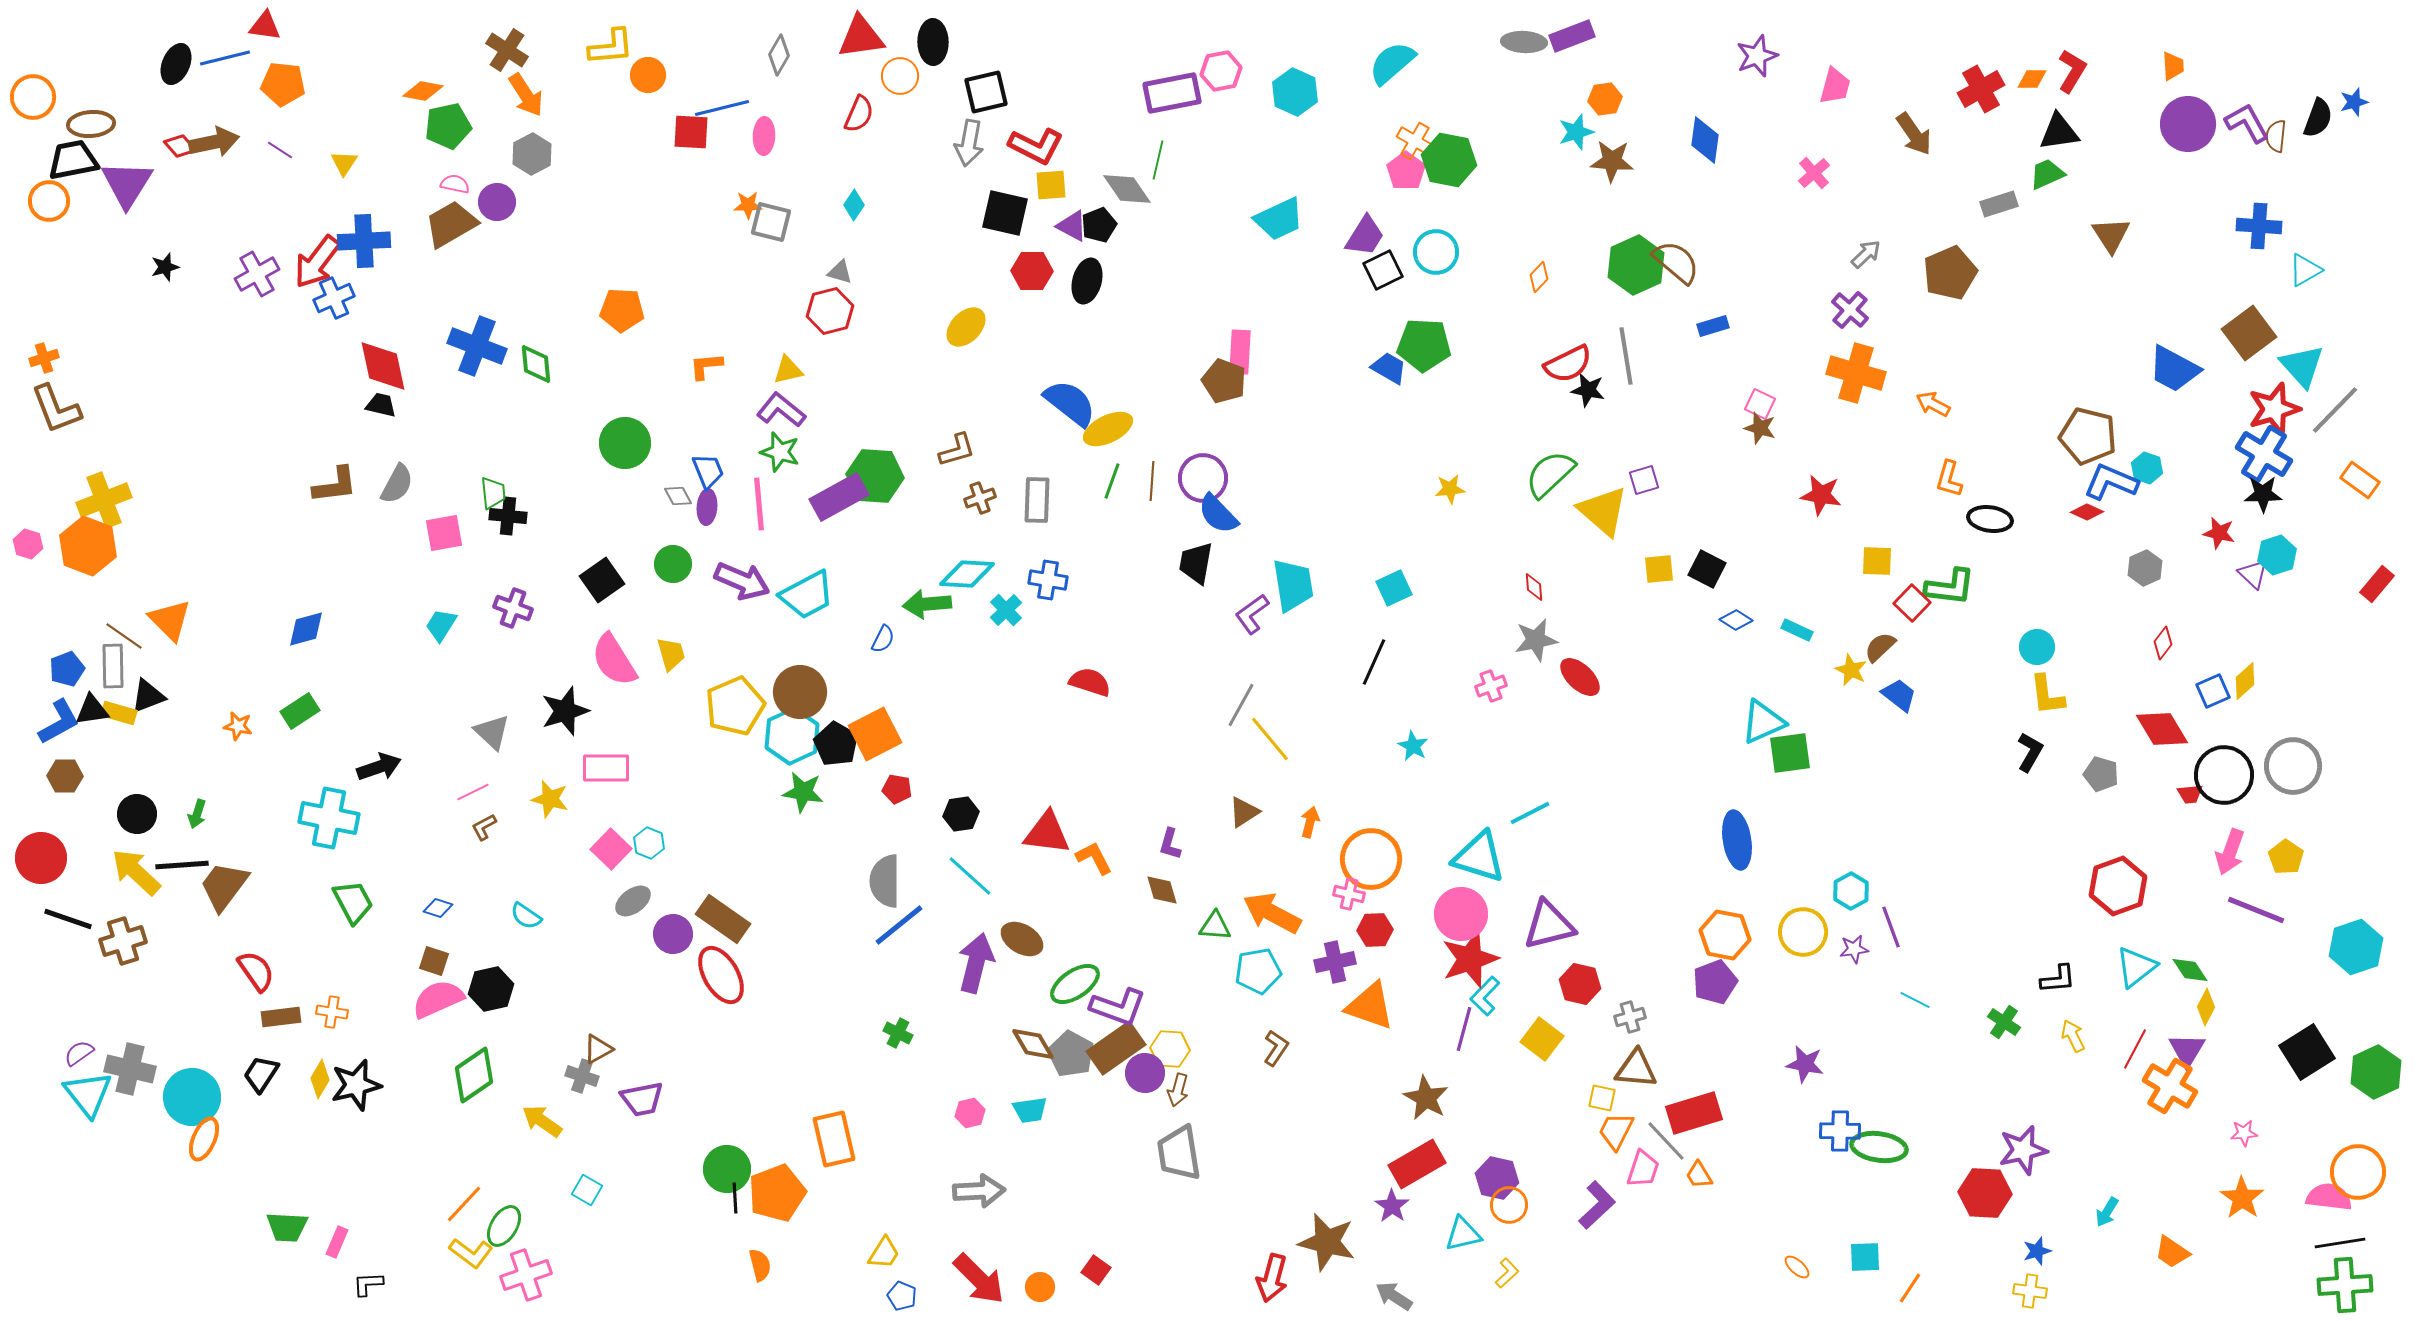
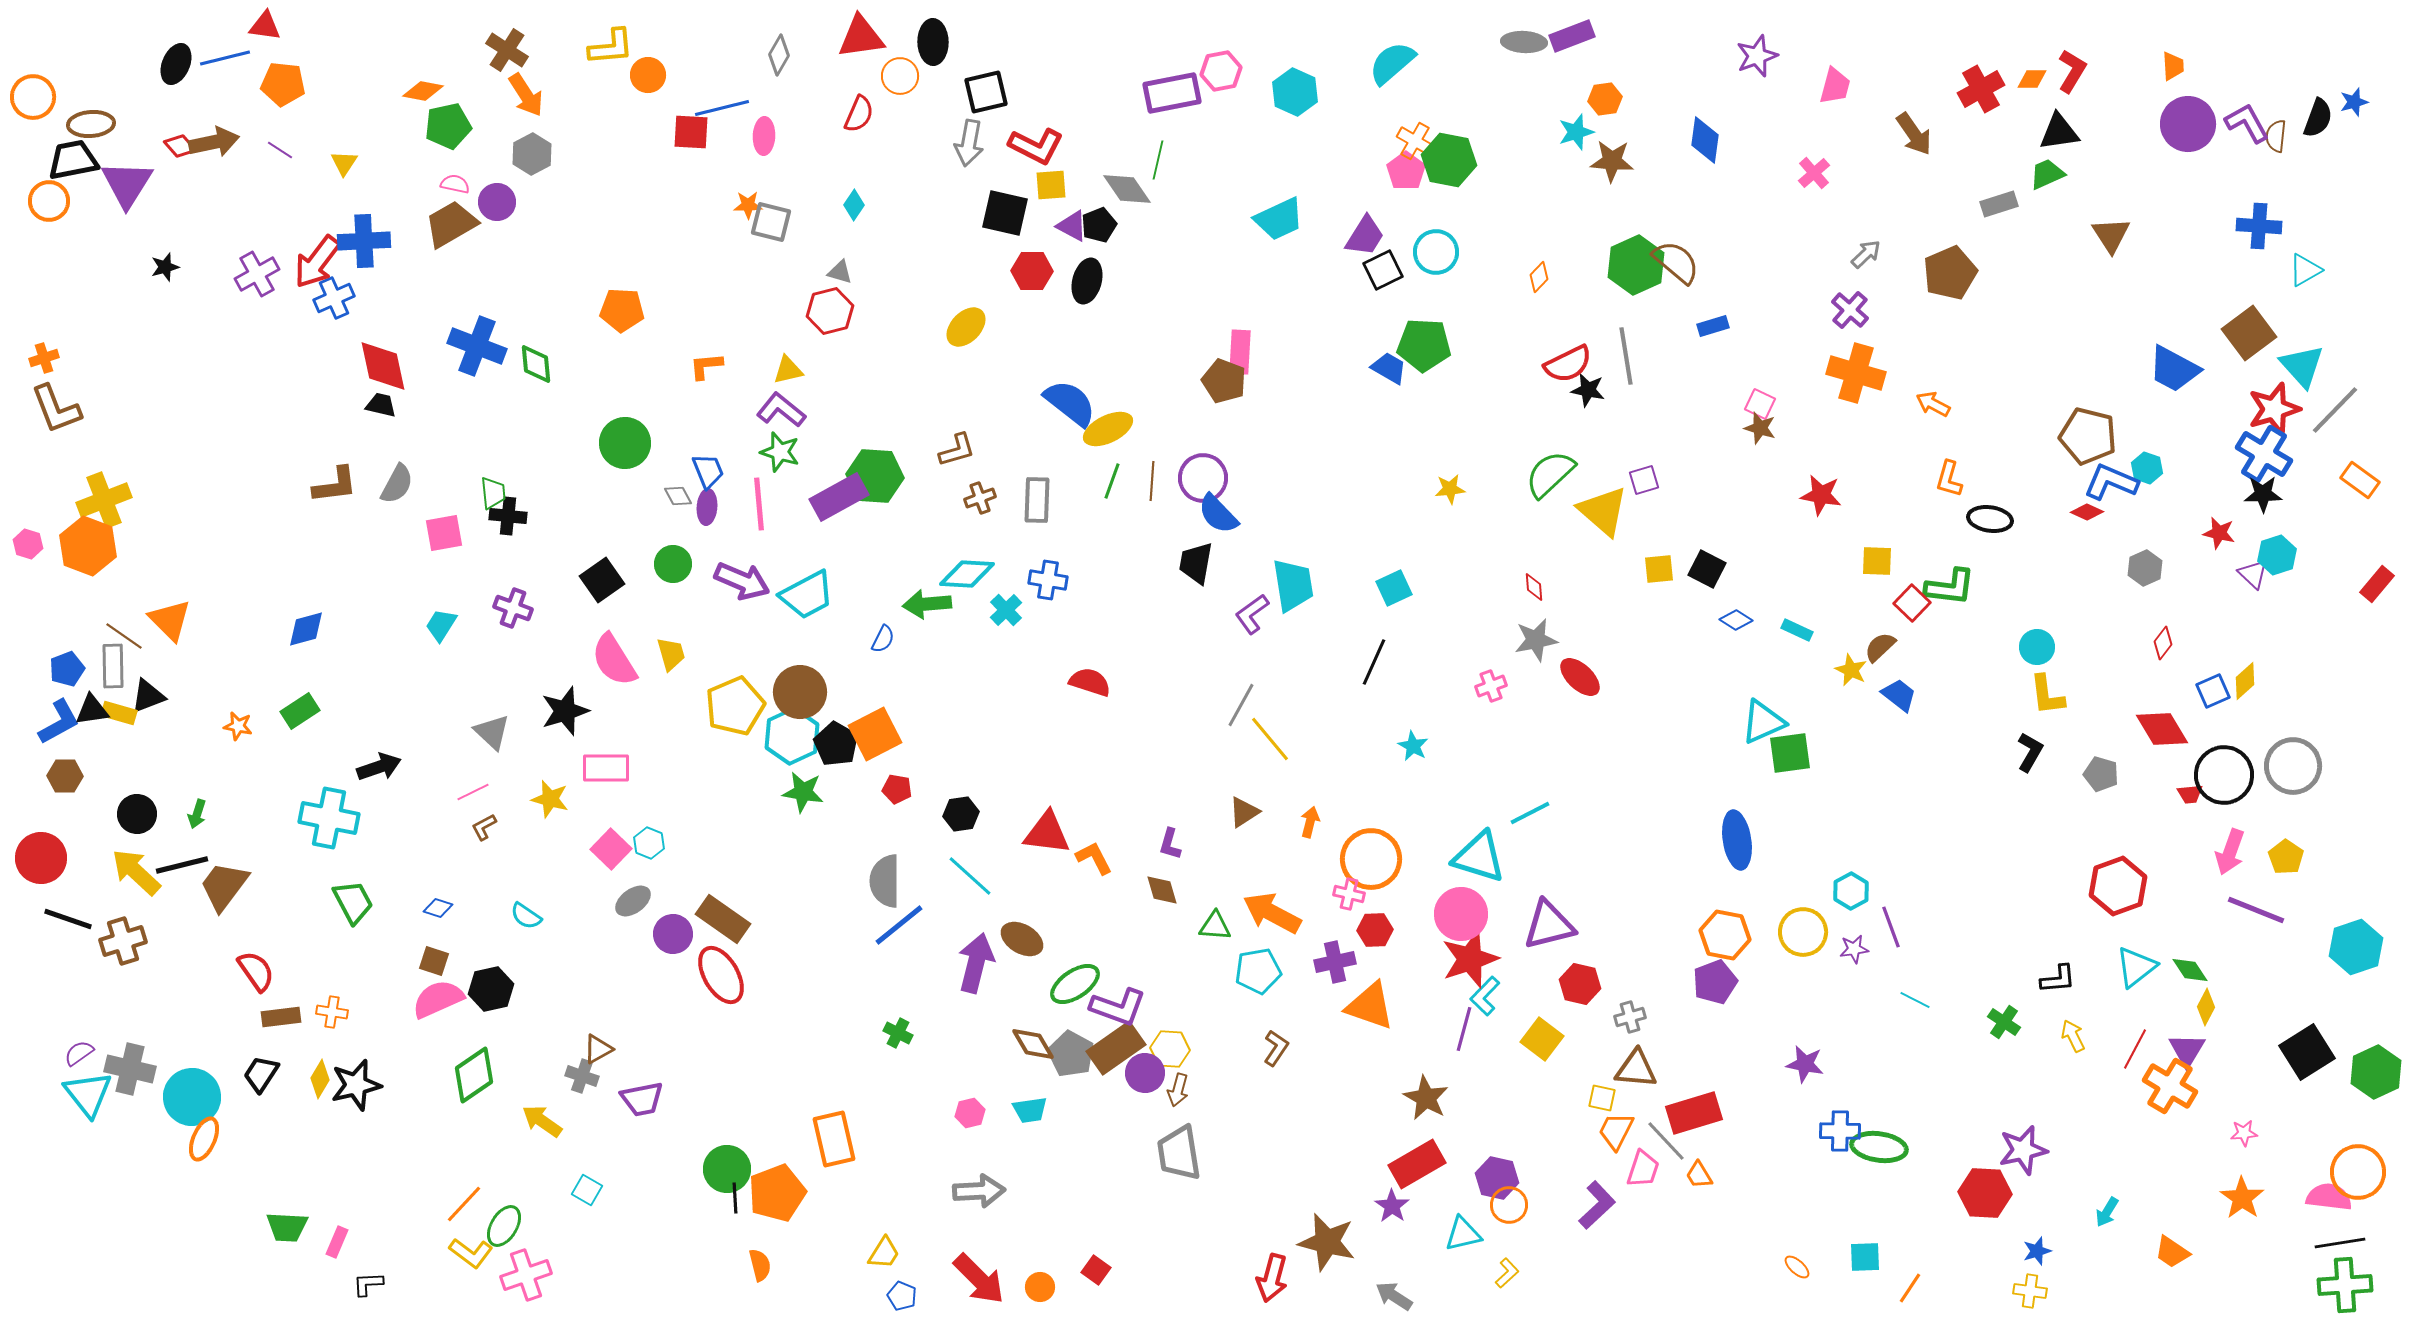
black line at (182, 865): rotated 10 degrees counterclockwise
